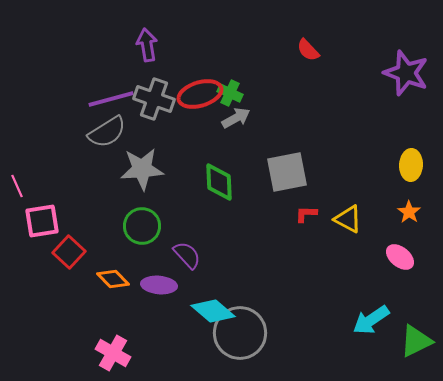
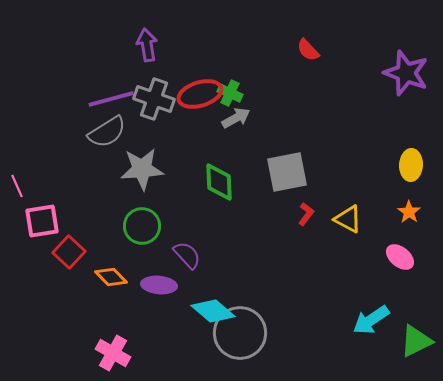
red L-shape: rotated 125 degrees clockwise
orange diamond: moved 2 px left, 2 px up
